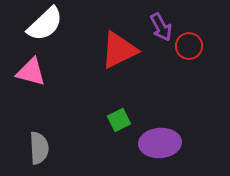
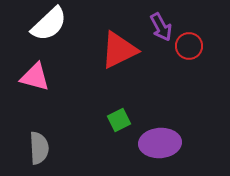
white semicircle: moved 4 px right
pink triangle: moved 4 px right, 5 px down
